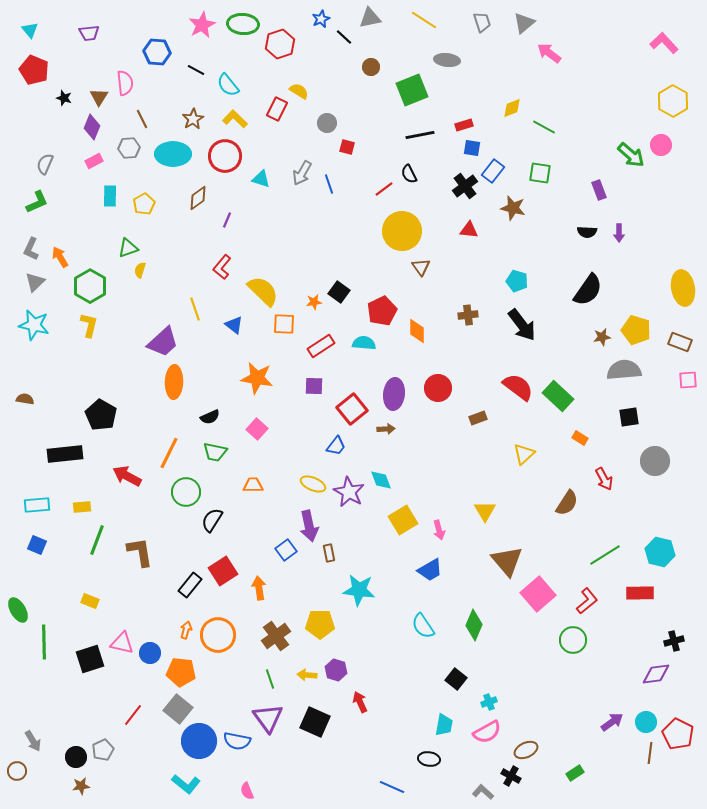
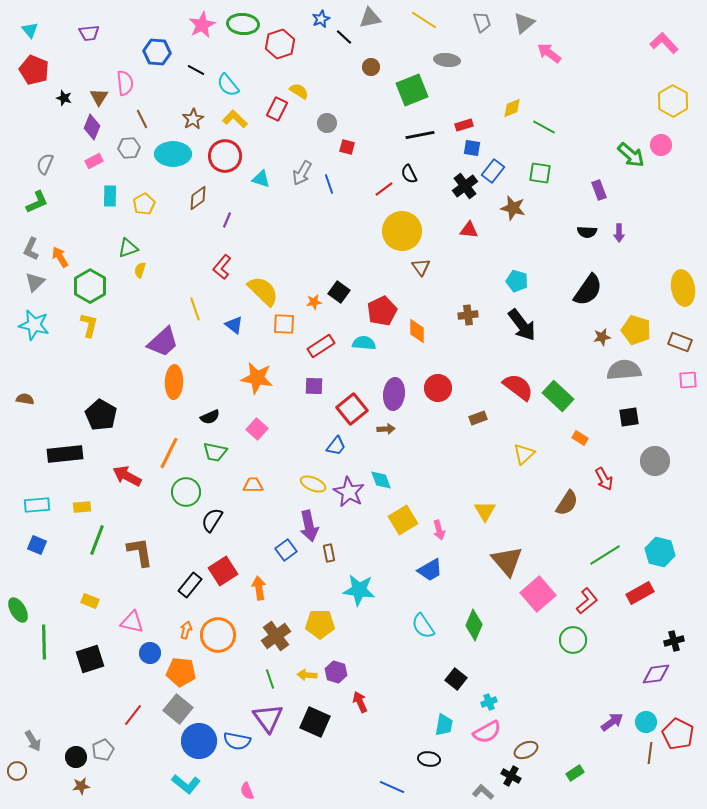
red rectangle at (640, 593): rotated 28 degrees counterclockwise
pink triangle at (122, 643): moved 10 px right, 21 px up
purple hexagon at (336, 670): moved 2 px down
